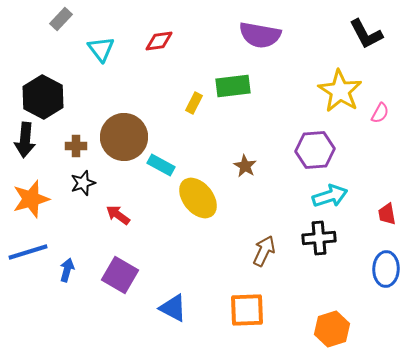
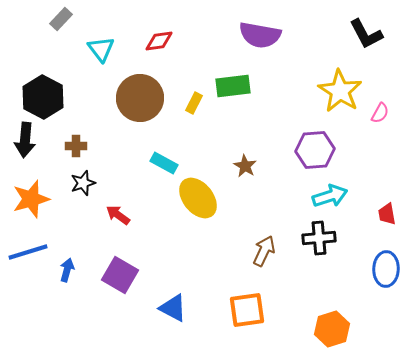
brown circle: moved 16 px right, 39 px up
cyan rectangle: moved 3 px right, 2 px up
orange square: rotated 6 degrees counterclockwise
